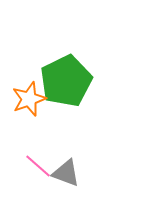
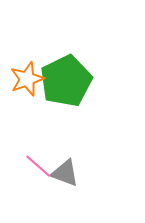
orange star: moved 2 px left, 20 px up
gray triangle: moved 1 px left
